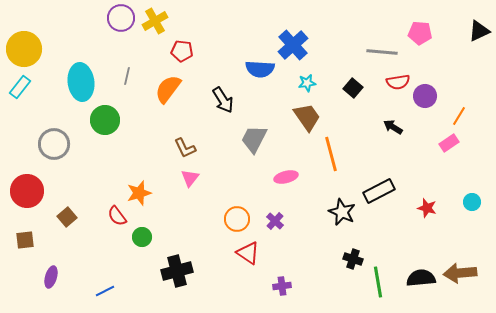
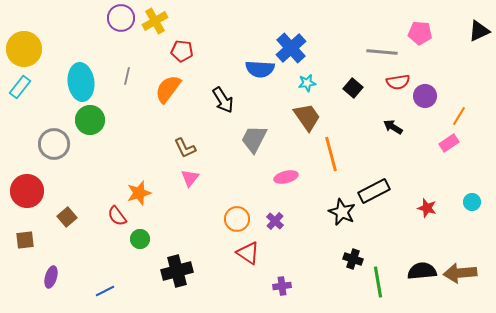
blue cross at (293, 45): moved 2 px left, 3 px down
green circle at (105, 120): moved 15 px left
black rectangle at (379, 191): moved 5 px left
green circle at (142, 237): moved 2 px left, 2 px down
black semicircle at (421, 278): moved 1 px right, 7 px up
